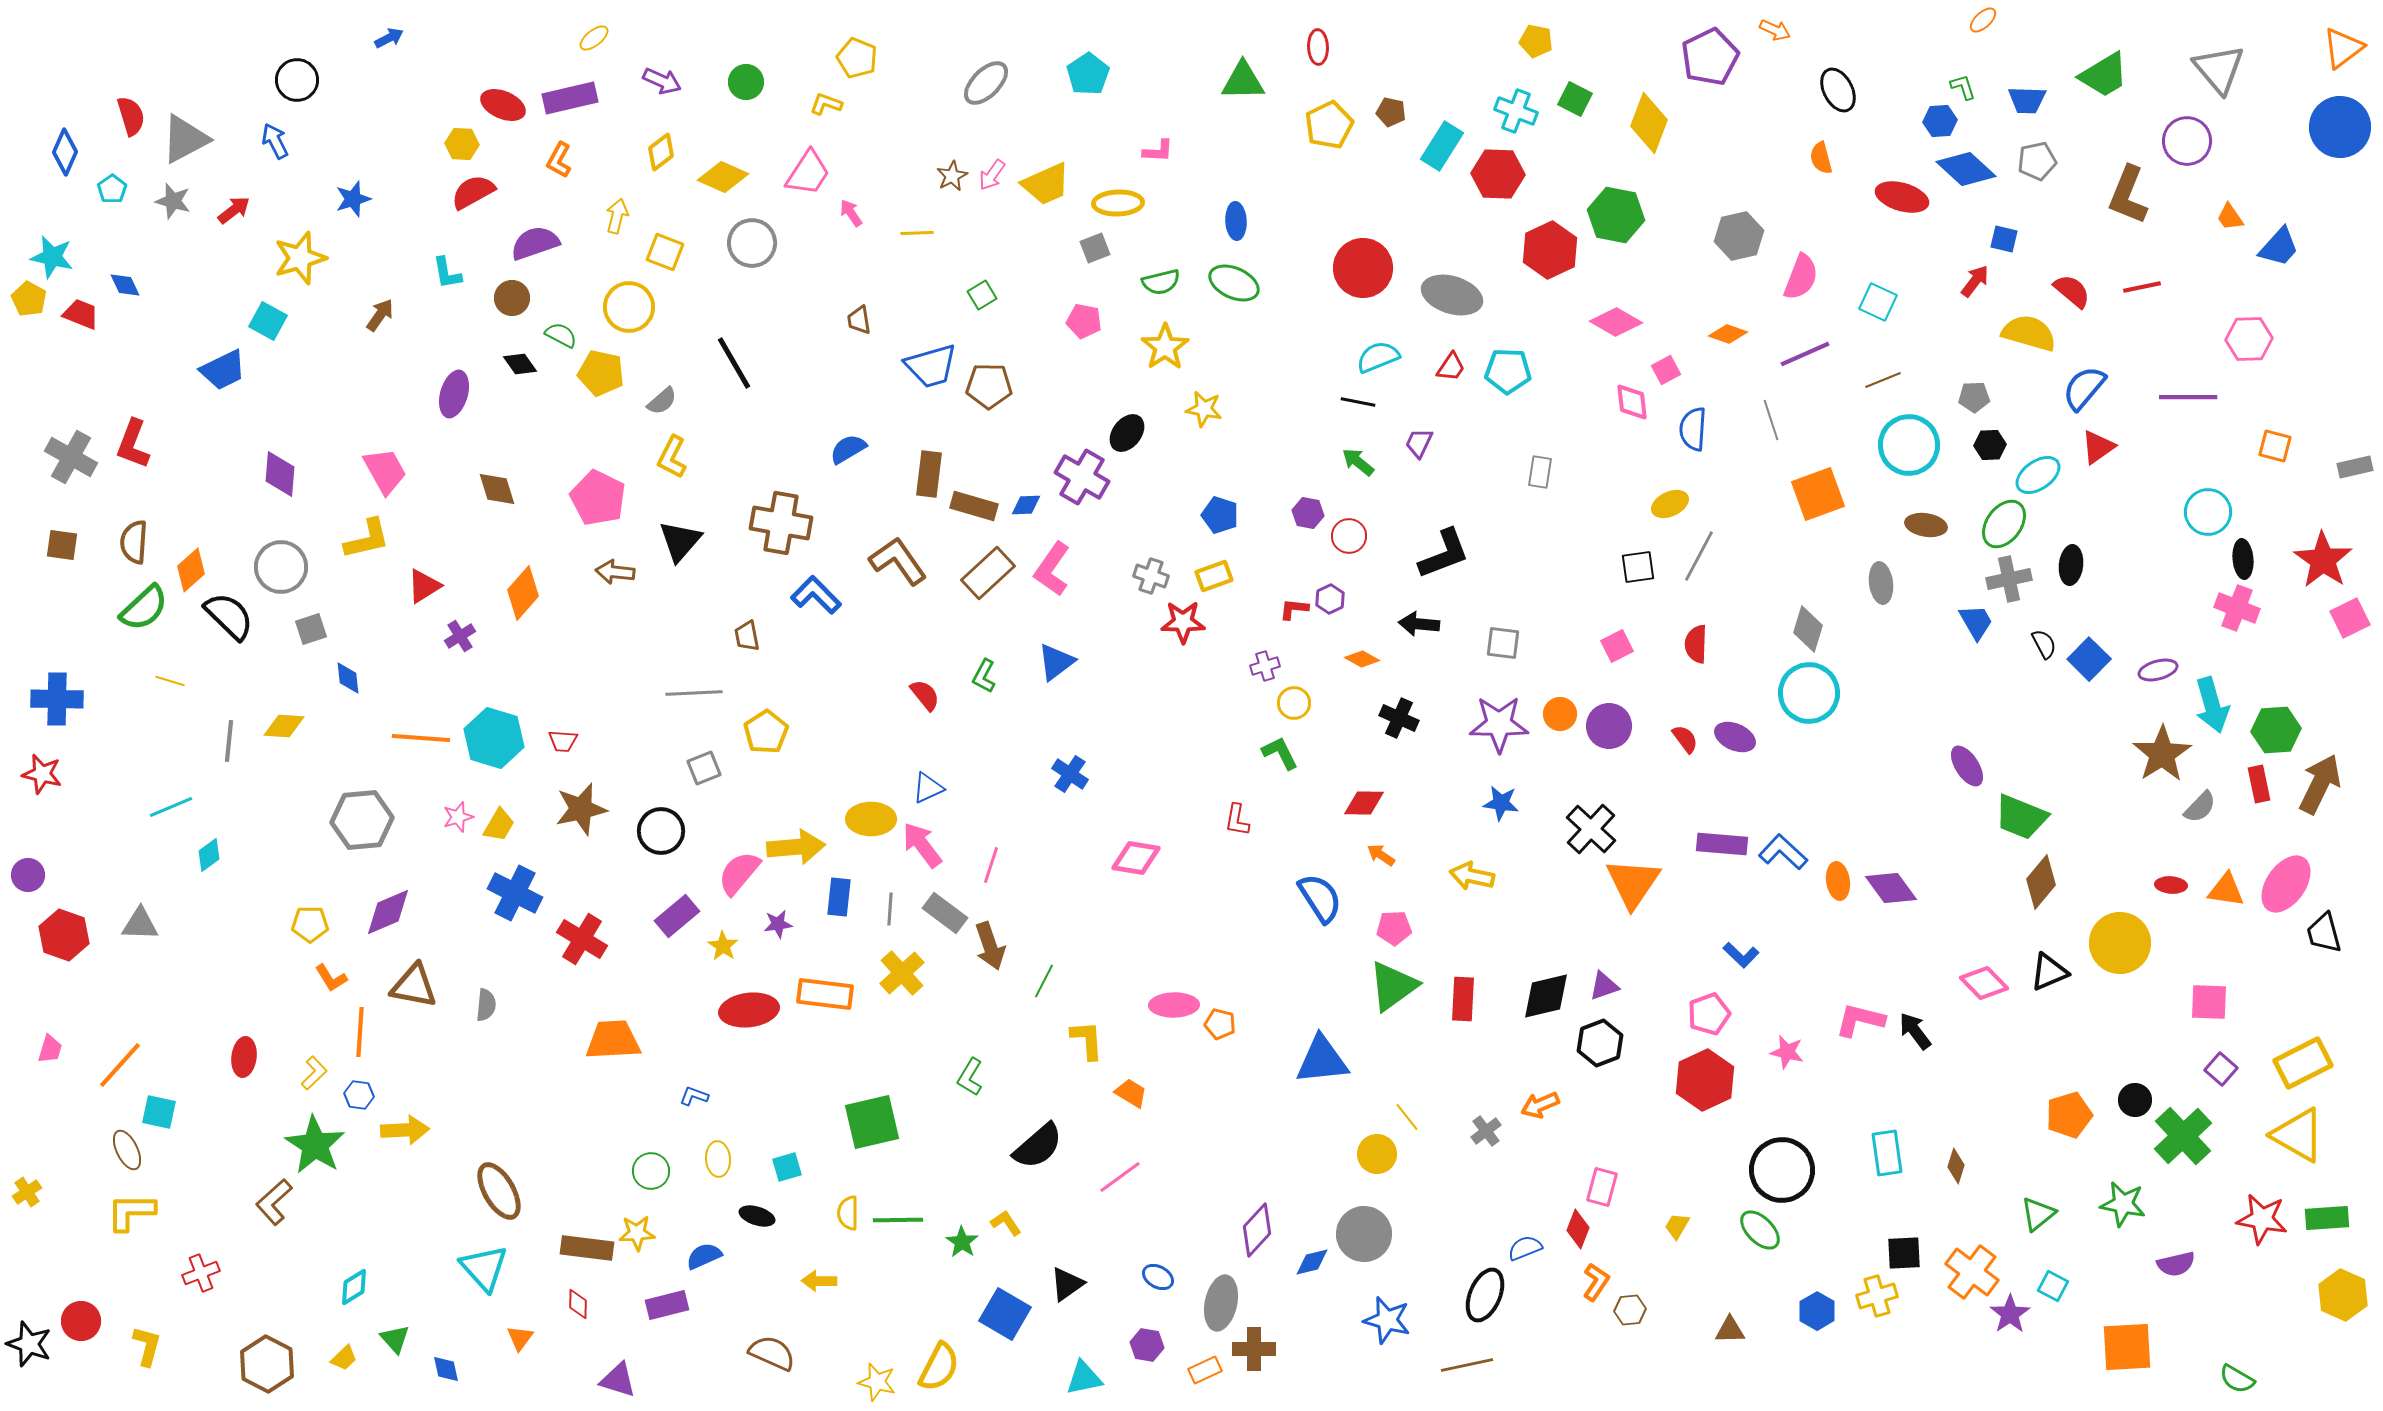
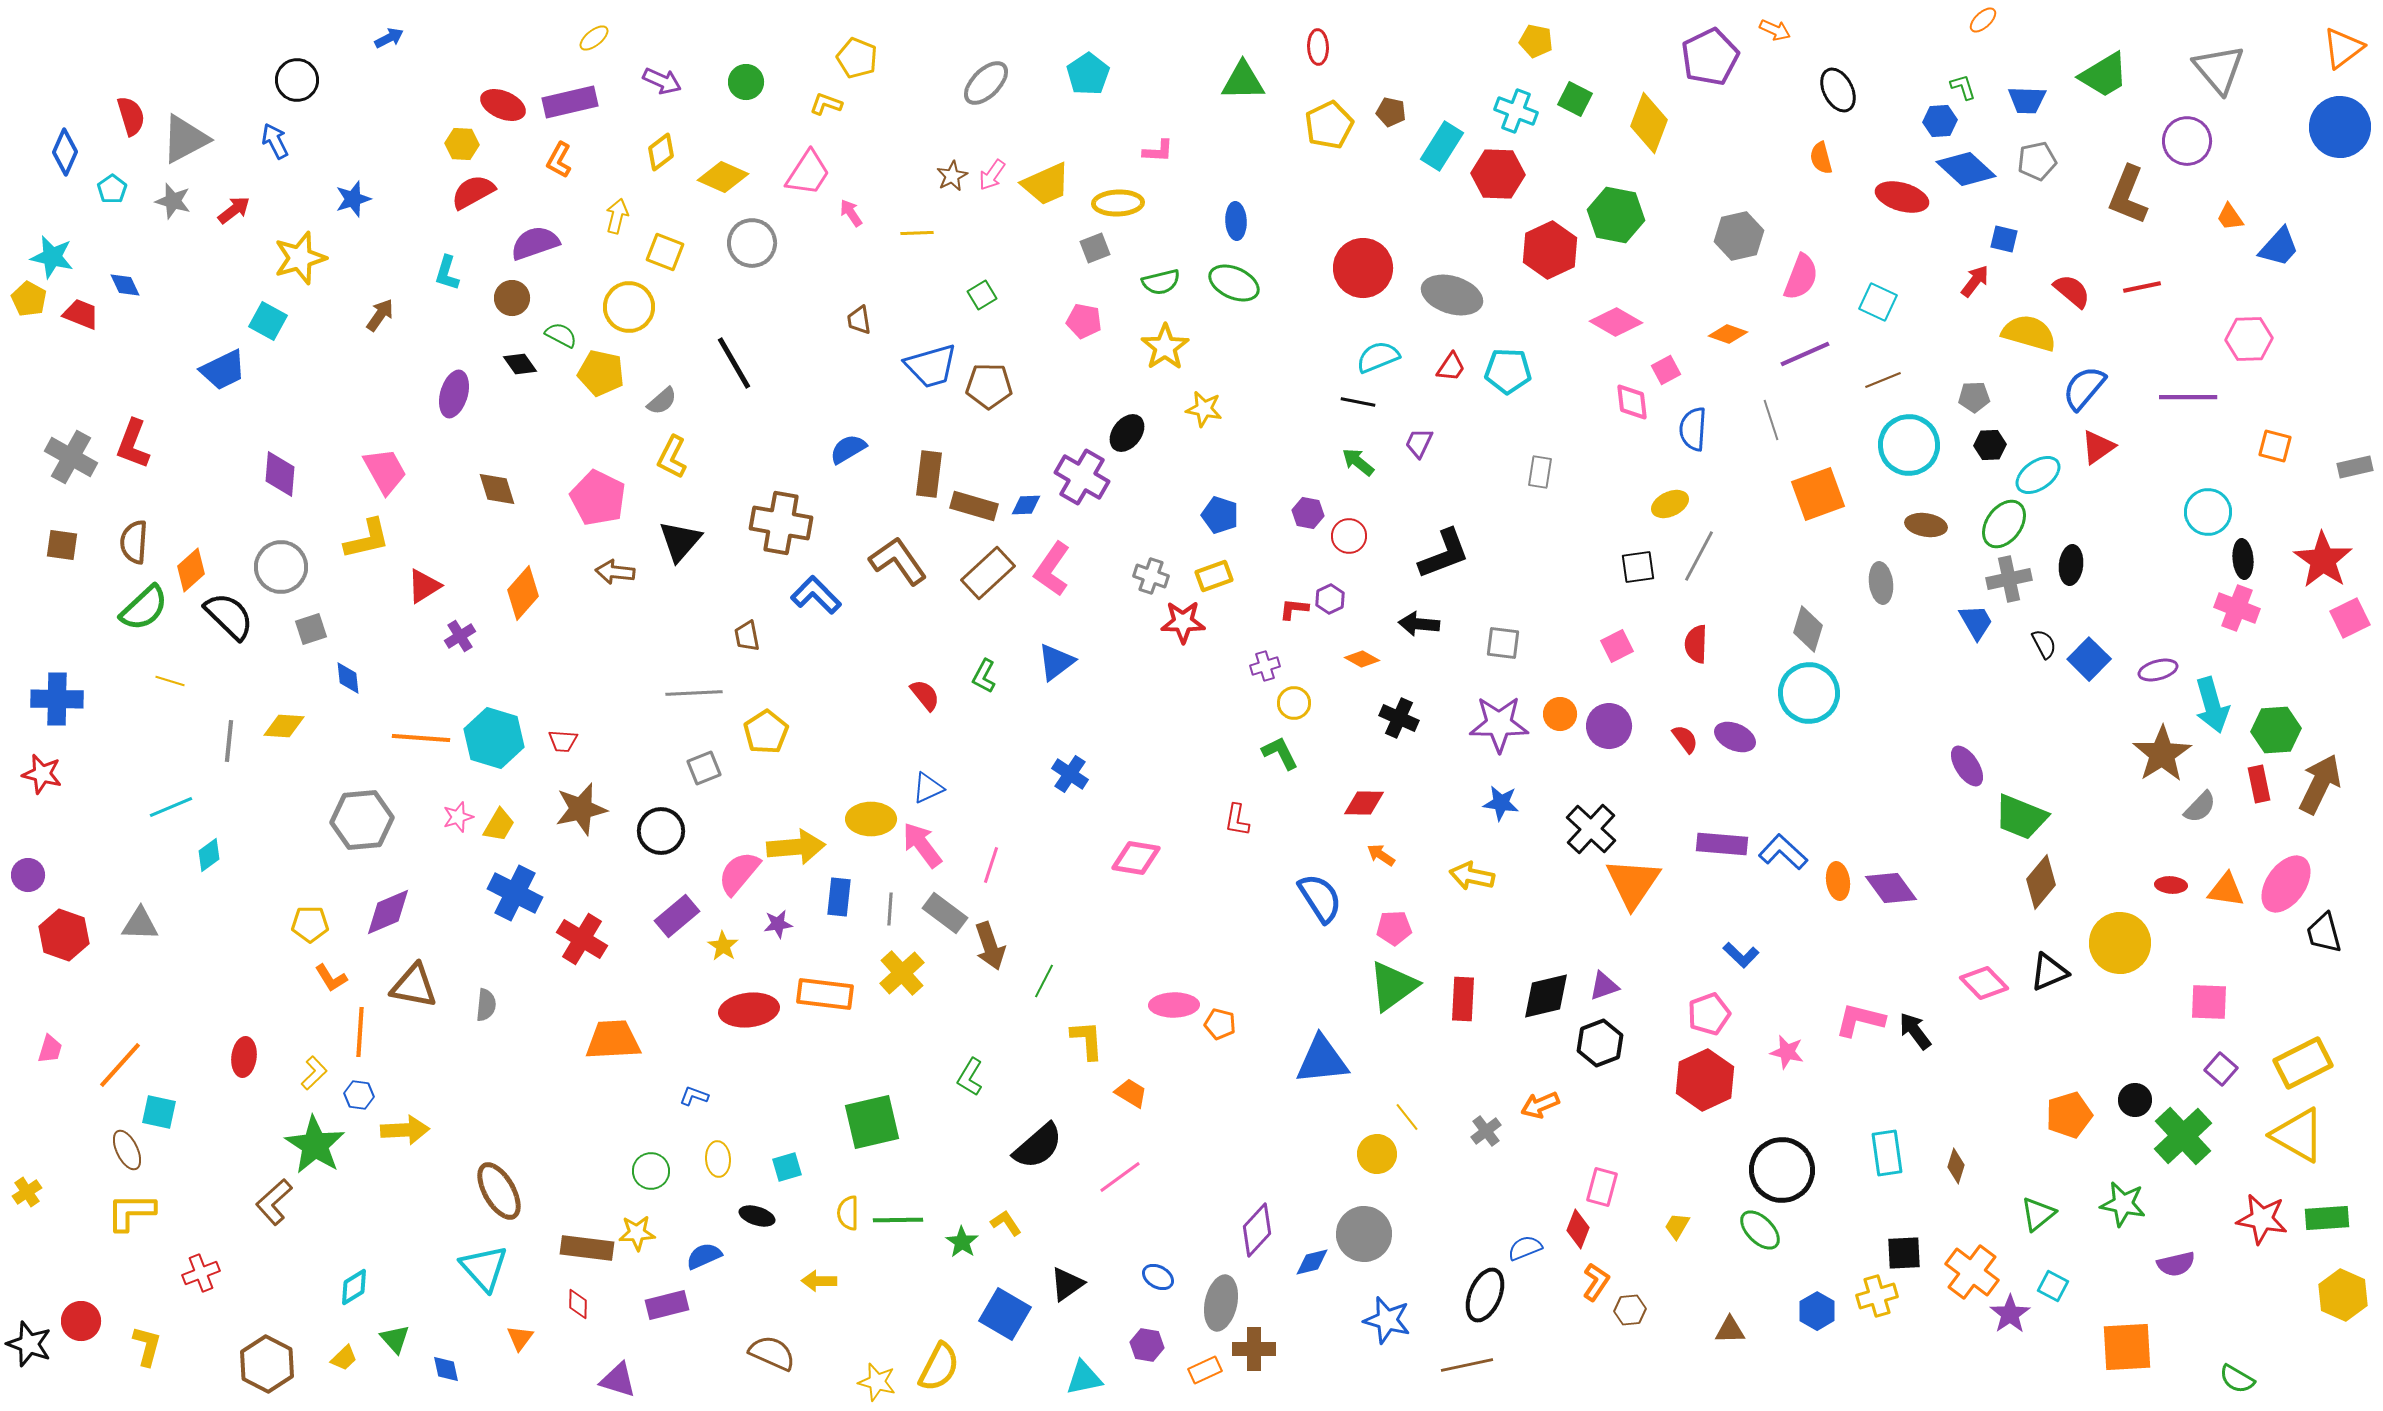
purple rectangle at (570, 98): moved 4 px down
cyan L-shape at (447, 273): rotated 27 degrees clockwise
